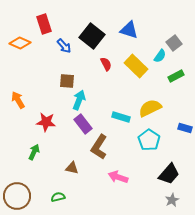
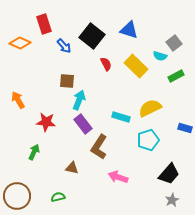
cyan semicircle: rotated 72 degrees clockwise
cyan pentagon: moved 1 px left; rotated 20 degrees clockwise
